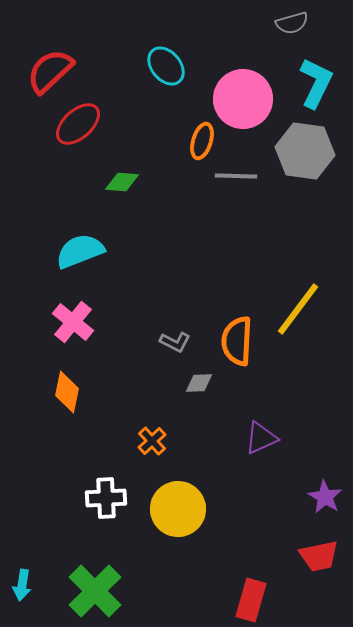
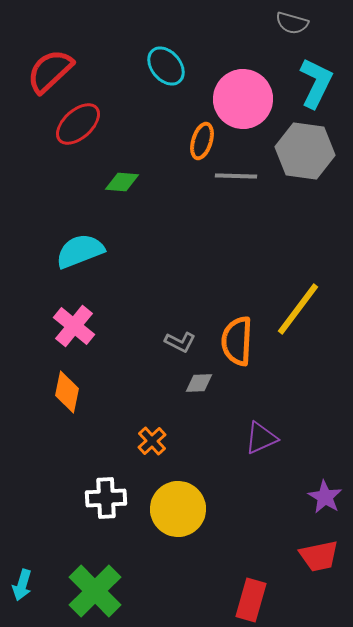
gray semicircle: rotated 32 degrees clockwise
pink cross: moved 1 px right, 4 px down
gray L-shape: moved 5 px right
cyan arrow: rotated 8 degrees clockwise
